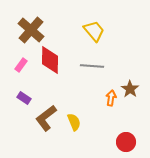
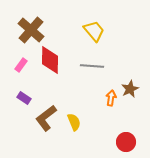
brown star: rotated 12 degrees clockwise
